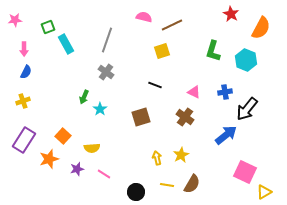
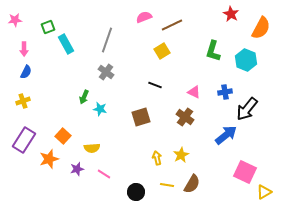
pink semicircle: rotated 35 degrees counterclockwise
yellow square: rotated 14 degrees counterclockwise
cyan star: rotated 24 degrees counterclockwise
